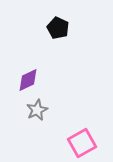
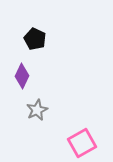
black pentagon: moved 23 px left, 11 px down
purple diamond: moved 6 px left, 4 px up; rotated 40 degrees counterclockwise
